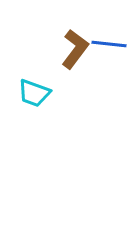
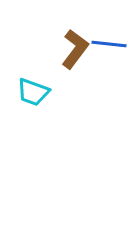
cyan trapezoid: moved 1 px left, 1 px up
